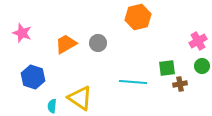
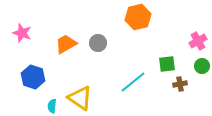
green square: moved 4 px up
cyan line: rotated 44 degrees counterclockwise
